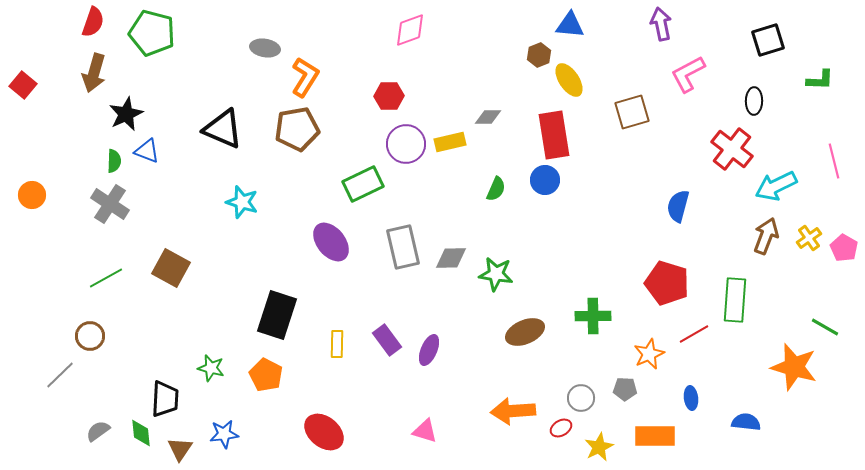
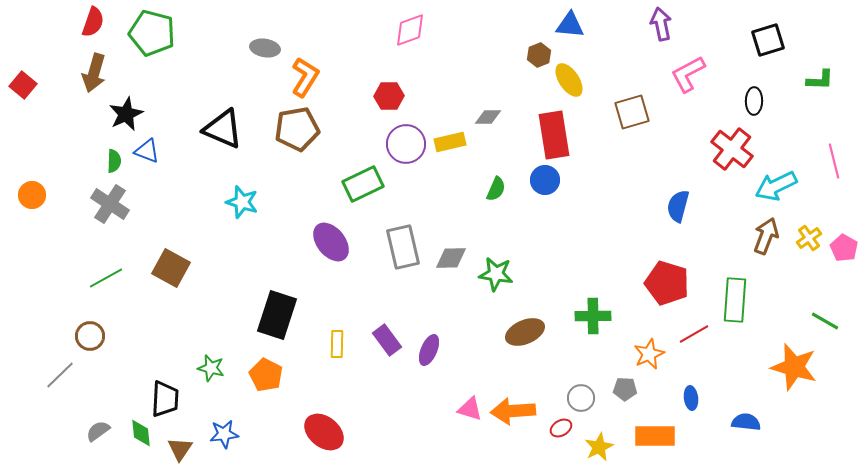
green line at (825, 327): moved 6 px up
pink triangle at (425, 431): moved 45 px right, 22 px up
